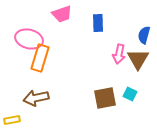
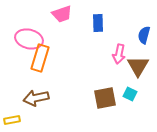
brown triangle: moved 7 px down
